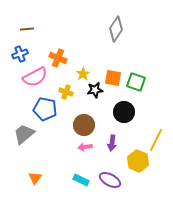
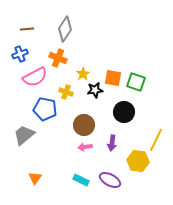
gray diamond: moved 51 px left
gray trapezoid: moved 1 px down
yellow hexagon: rotated 15 degrees counterclockwise
